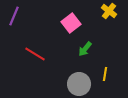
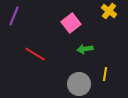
green arrow: rotated 42 degrees clockwise
